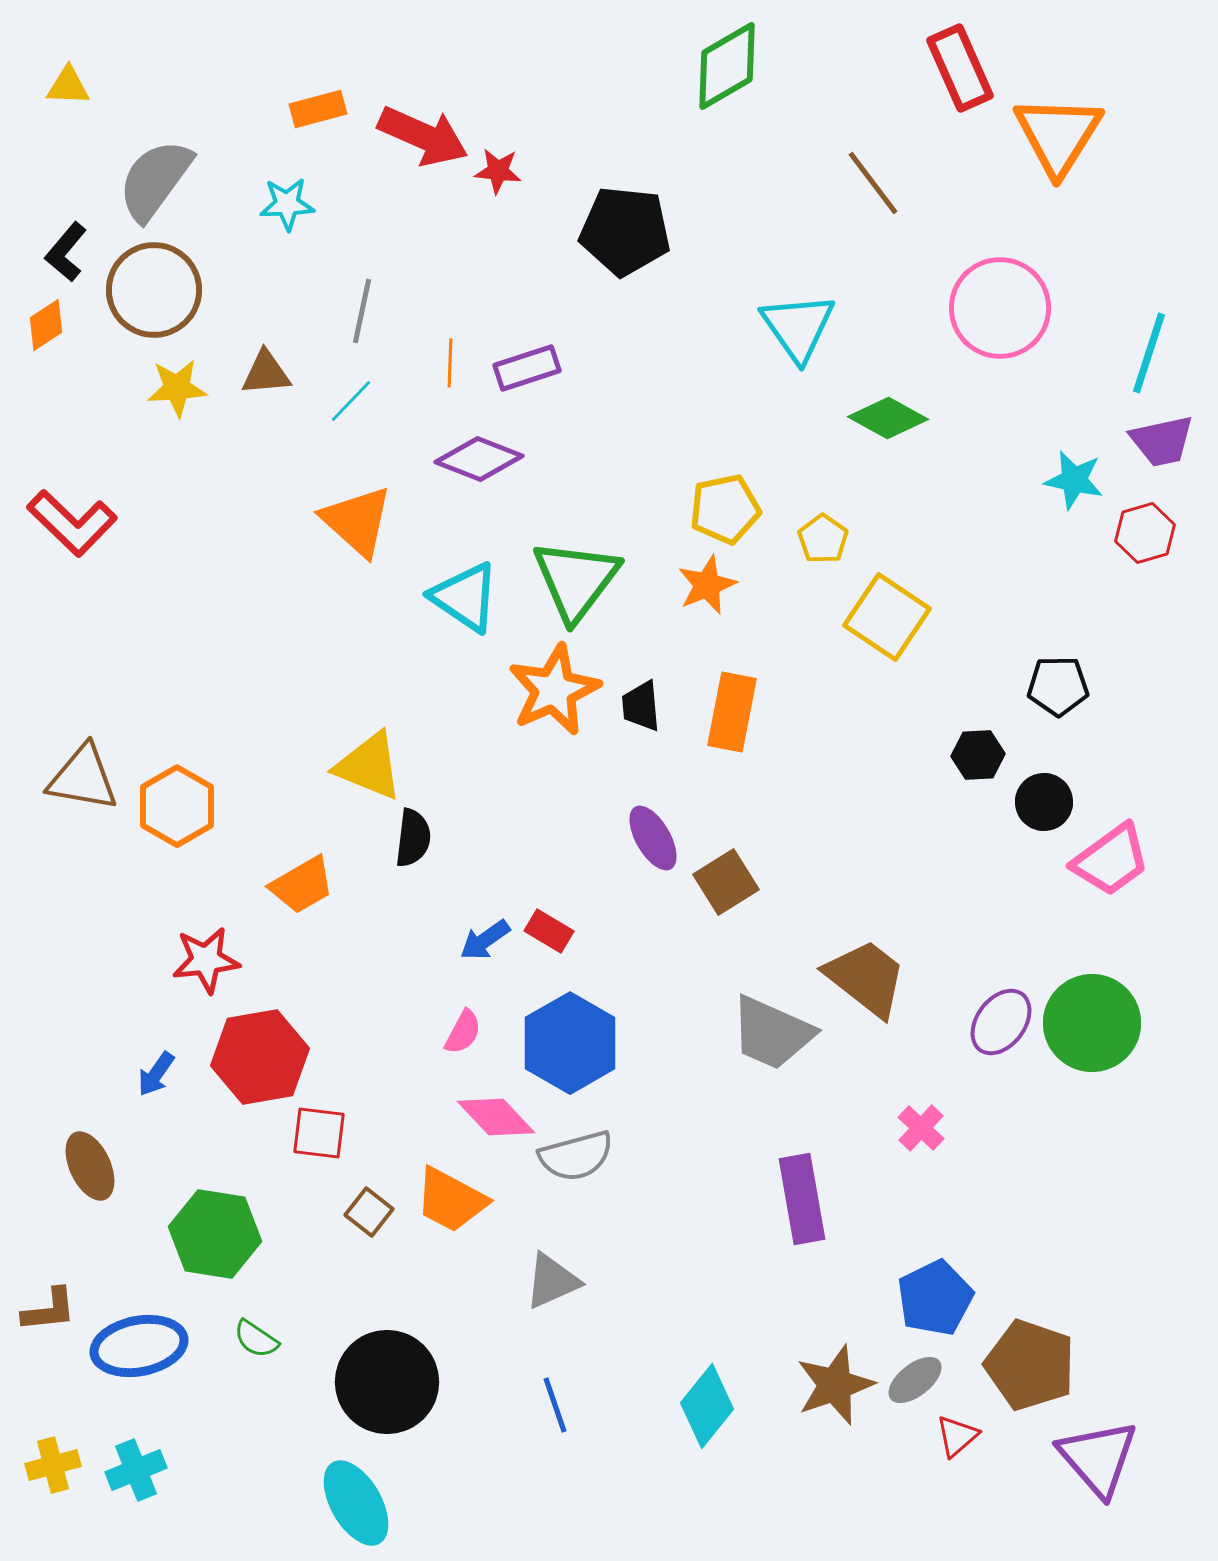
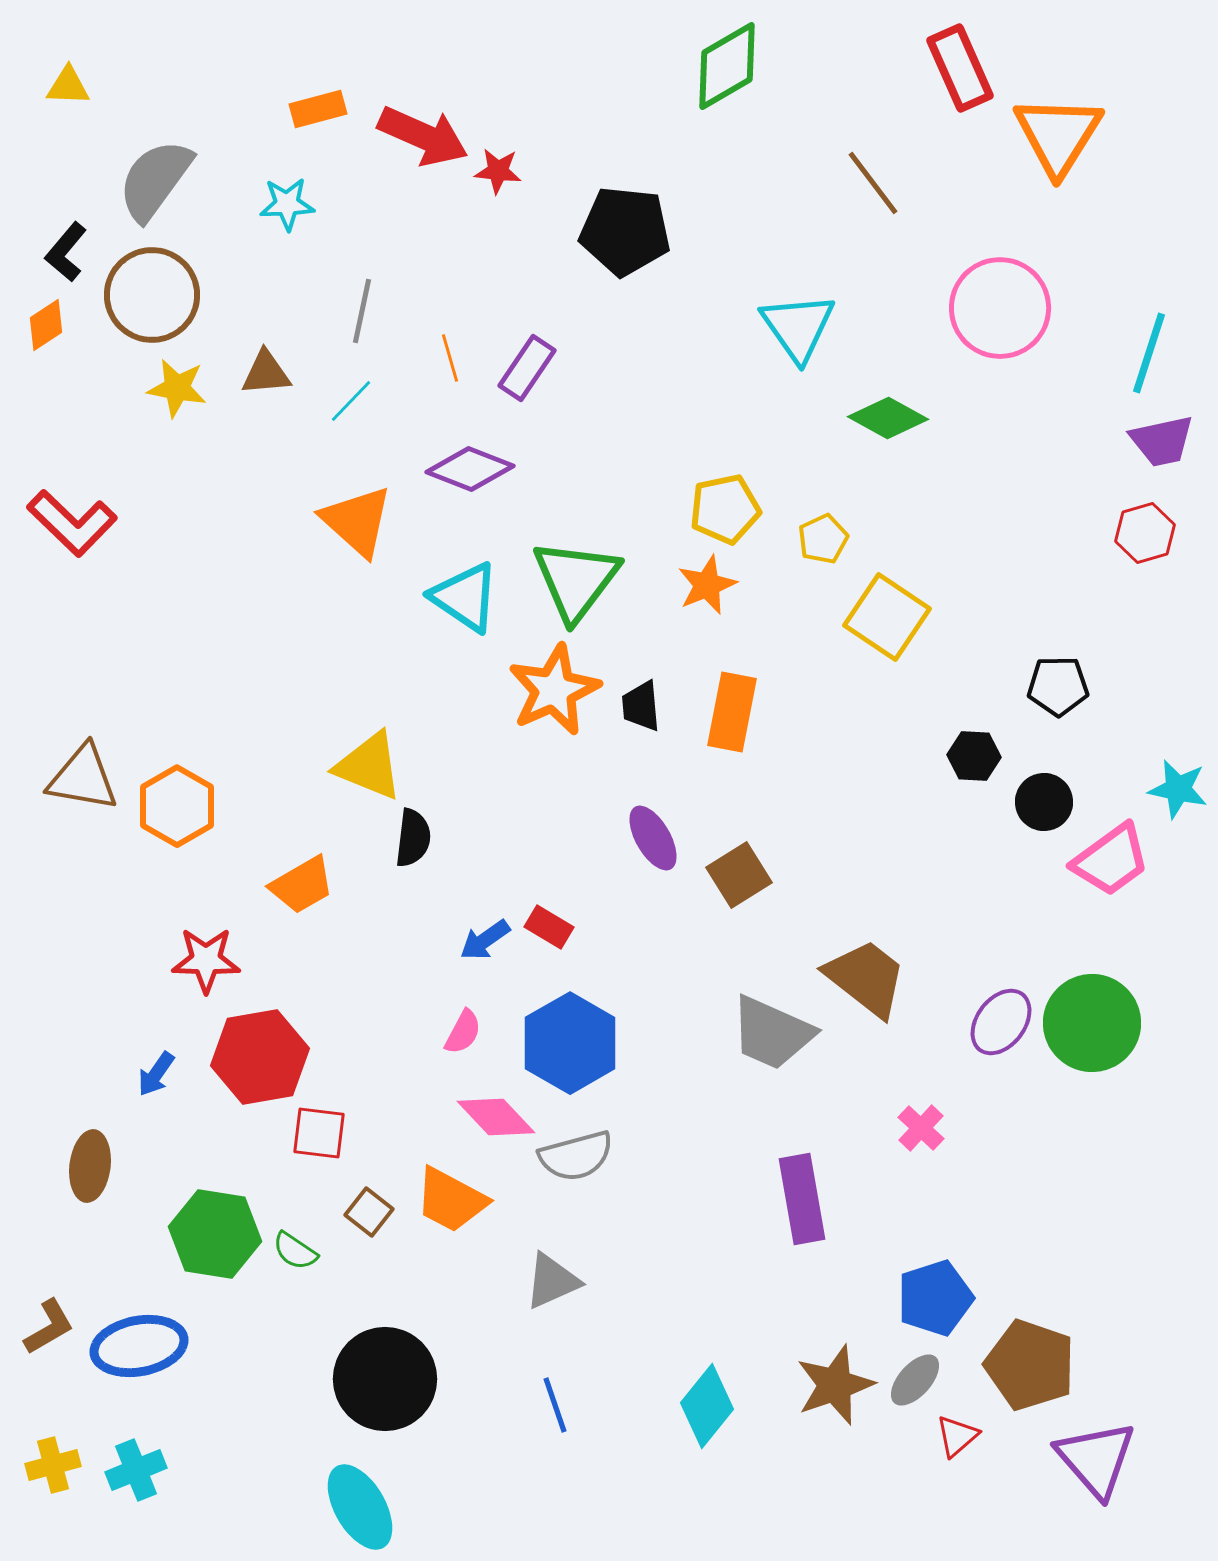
brown circle at (154, 290): moved 2 px left, 5 px down
orange line at (450, 363): moved 5 px up; rotated 18 degrees counterclockwise
purple rectangle at (527, 368): rotated 38 degrees counterclockwise
yellow star at (177, 388): rotated 14 degrees clockwise
purple diamond at (479, 459): moved 9 px left, 10 px down
cyan star at (1074, 480): moved 104 px right, 309 px down
yellow pentagon at (823, 539): rotated 12 degrees clockwise
black hexagon at (978, 755): moved 4 px left, 1 px down; rotated 6 degrees clockwise
brown square at (726, 882): moved 13 px right, 7 px up
red rectangle at (549, 931): moved 4 px up
red star at (206, 960): rotated 8 degrees clockwise
brown ellipse at (90, 1166): rotated 32 degrees clockwise
blue pentagon at (935, 1298): rotated 8 degrees clockwise
brown L-shape at (49, 1310): moved 17 px down; rotated 24 degrees counterclockwise
green semicircle at (256, 1339): moved 39 px right, 88 px up
gray ellipse at (915, 1380): rotated 10 degrees counterclockwise
black circle at (387, 1382): moved 2 px left, 3 px up
purple triangle at (1098, 1458): moved 2 px left, 1 px down
cyan ellipse at (356, 1503): moved 4 px right, 4 px down
